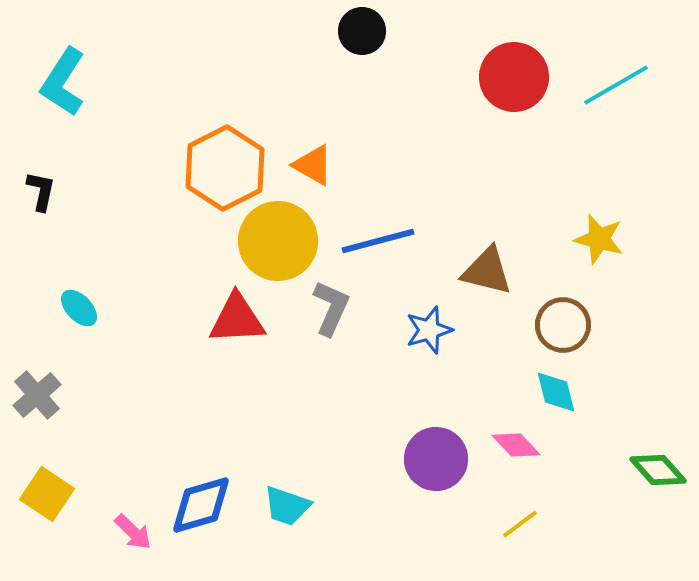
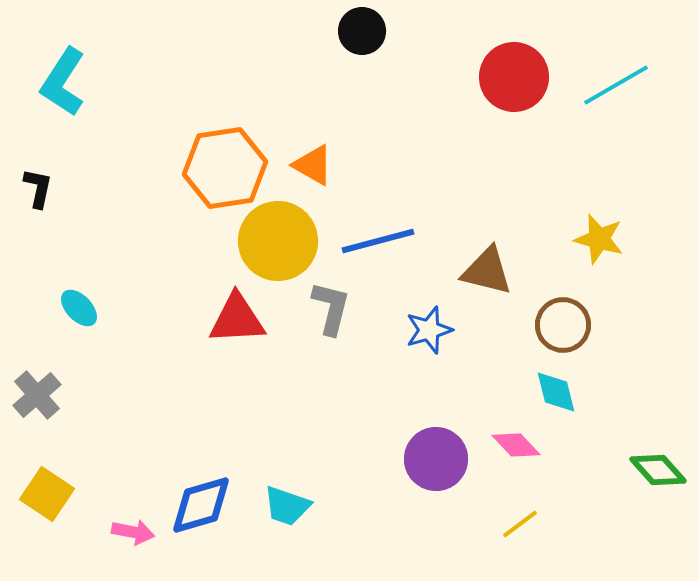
orange hexagon: rotated 18 degrees clockwise
black L-shape: moved 3 px left, 3 px up
gray L-shape: rotated 10 degrees counterclockwise
pink arrow: rotated 33 degrees counterclockwise
